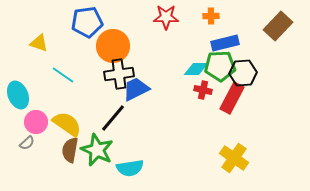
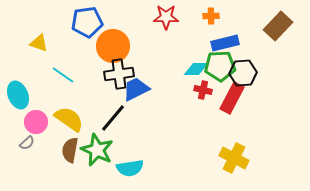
yellow semicircle: moved 2 px right, 5 px up
yellow cross: rotated 8 degrees counterclockwise
